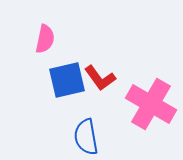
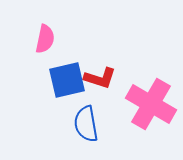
red L-shape: rotated 36 degrees counterclockwise
blue semicircle: moved 13 px up
